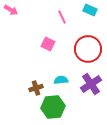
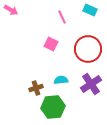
pink square: moved 3 px right
